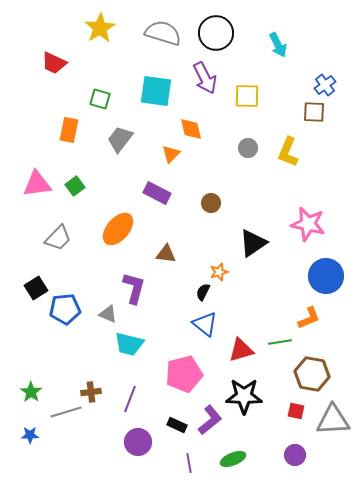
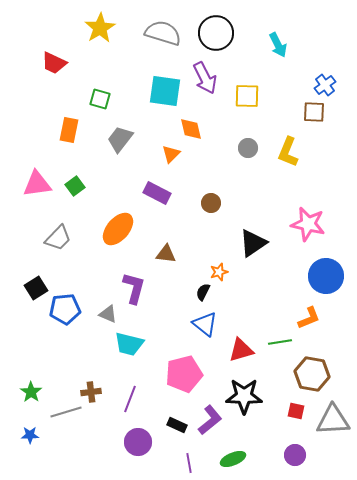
cyan square at (156, 91): moved 9 px right
